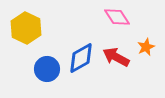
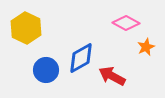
pink diamond: moved 9 px right, 6 px down; rotated 28 degrees counterclockwise
red arrow: moved 4 px left, 19 px down
blue circle: moved 1 px left, 1 px down
